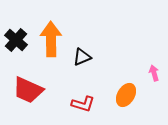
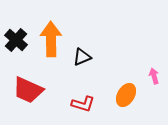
pink arrow: moved 3 px down
